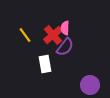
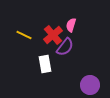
pink semicircle: moved 6 px right, 3 px up; rotated 16 degrees clockwise
yellow line: moved 1 px left; rotated 28 degrees counterclockwise
